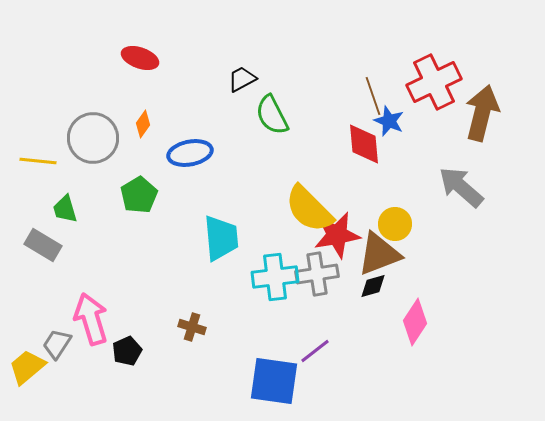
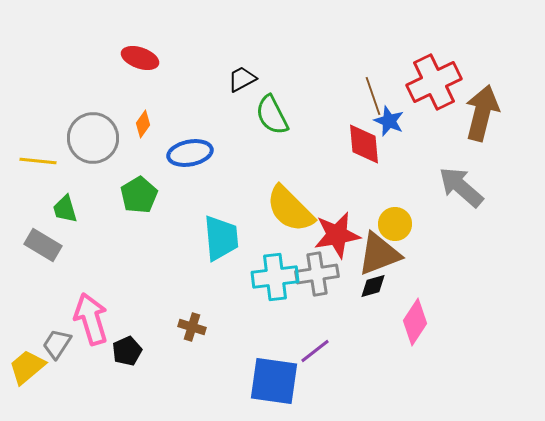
yellow semicircle: moved 19 px left
